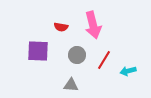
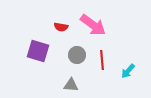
pink arrow: rotated 40 degrees counterclockwise
purple square: rotated 15 degrees clockwise
red line: moved 2 px left; rotated 36 degrees counterclockwise
cyan arrow: rotated 35 degrees counterclockwise
